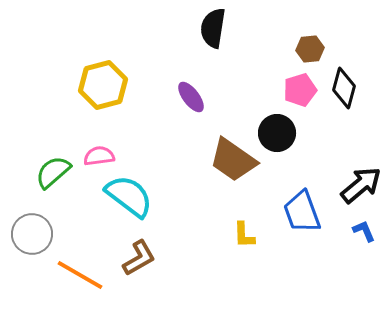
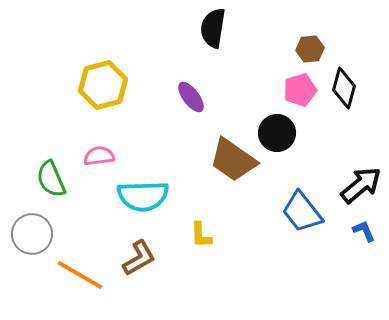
green semicircle: moved 2 px left, 7 px down; rotated 72 degrees counterclockwise
cyan semicircle: moved 14 px right; rotated 141 degrees clockwise
blue trapezoid: rotated 18 degrees counterclockwise
yellow L-shape: moved 43 px left
